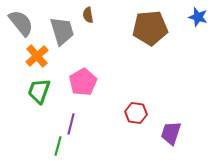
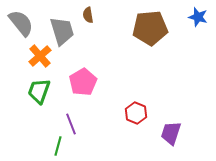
orange cross: moved 3 px right
red hexagon: rotated 15 degrees clockwise
purple line: rotated 35 degrees counterclockwise
